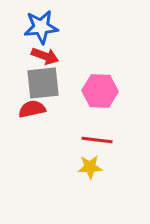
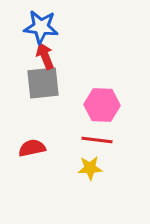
blue star: rotated 12 degrees clockwise
red arrow: rotated 132 degrees counterclockwise
pink hexagon: moved 2 px right, 14 px down
red semicircle: moved 39 px down
yellow star: moved 1 px down
